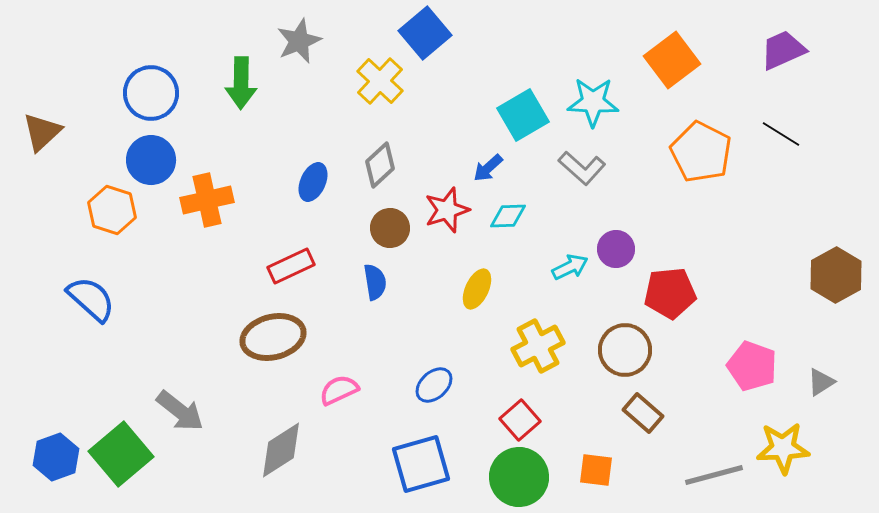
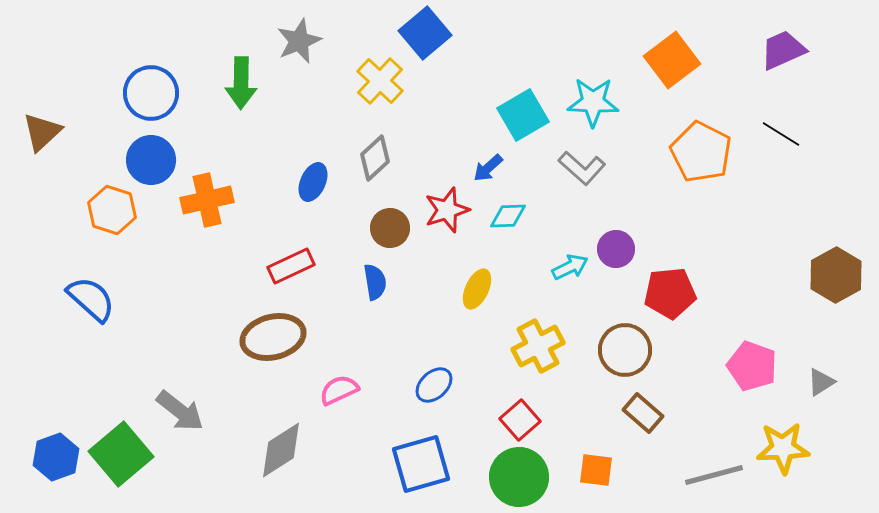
gray diamond at (380, 165): moved 5 px left, 7 px up
